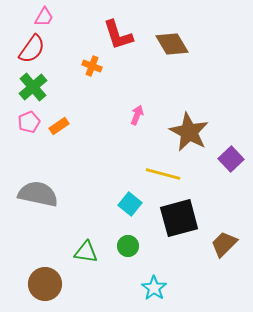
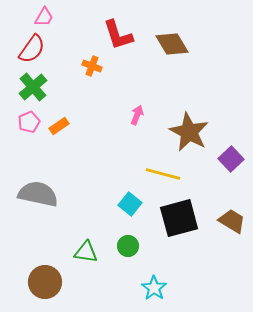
brown trapezoid: moved 8 px right, 23 px up; rotated 76 degrees clockwise
brown circle: moved 2 px up
